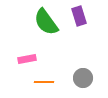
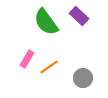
purple rectangle: rotated 30 degrees counterclockwise
pink rectangle: rotated 48 degrees counterclockwise
orange line: moved 5 px right, 15 px up; rotated 36 degrees counterclockwise
